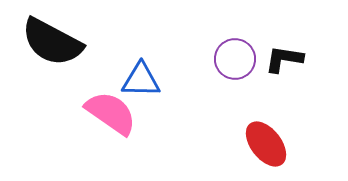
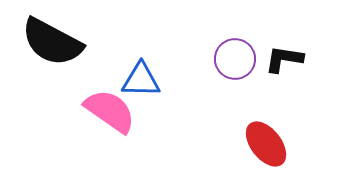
pink semicircle: moved 1 px left, 2 px up
